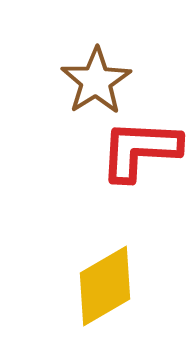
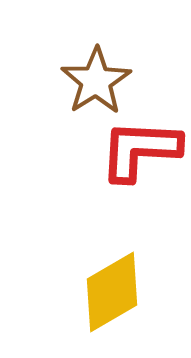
yellow diamond: moved 7 px right, 6 px down
